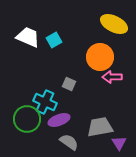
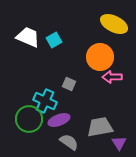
cyan cross: moved 1 px up
green circle: moved 2 px right
